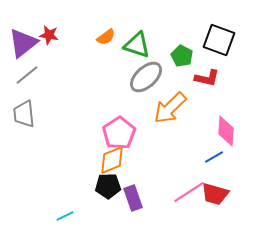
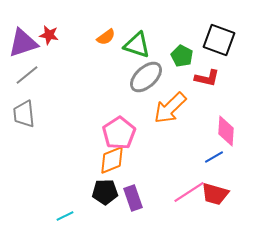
purple triangle: rotated 20 degrees clockwise
black pentagon: moved 3 px left, 6 px down
